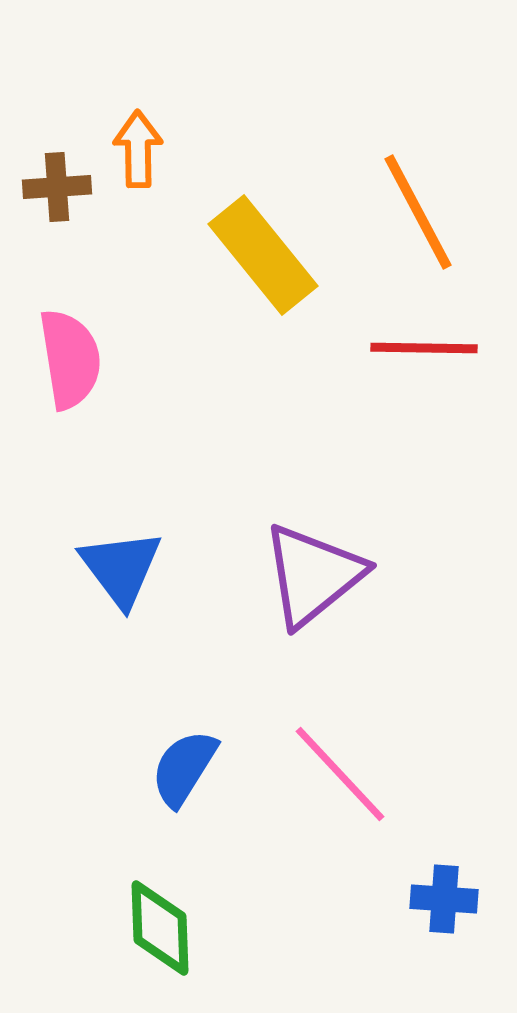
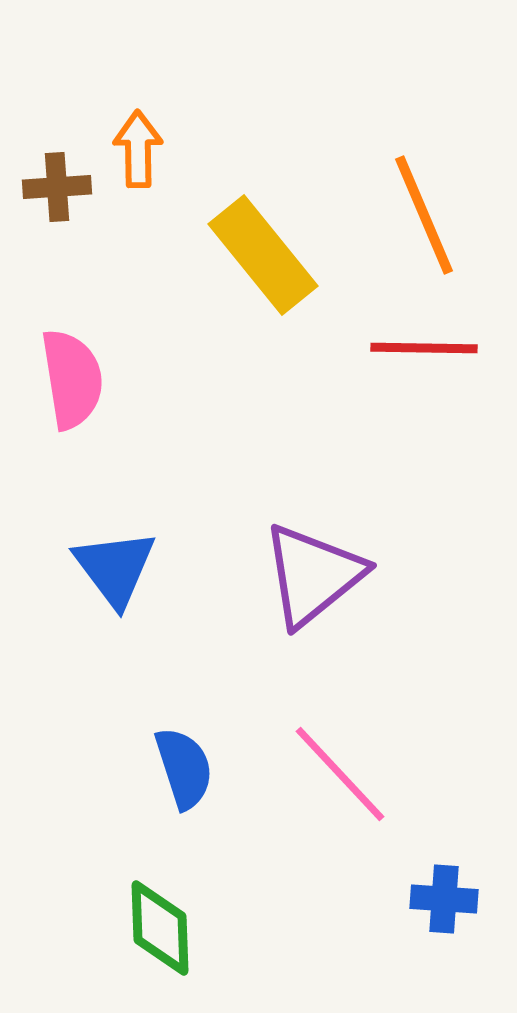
orange line: moved 6 px right, 3 px down; rotated 5 degrees clockwise
pink semicircle: moved 2 px right, 20 px down
blue triangle: moved 6 px left
blue semicircle: rotated 130 degrees clockwise
